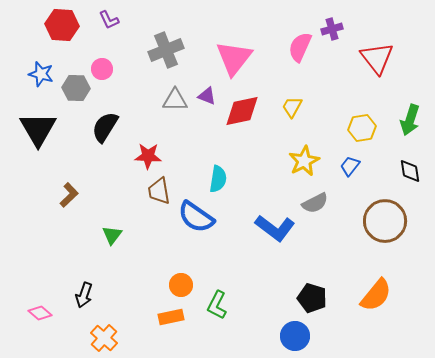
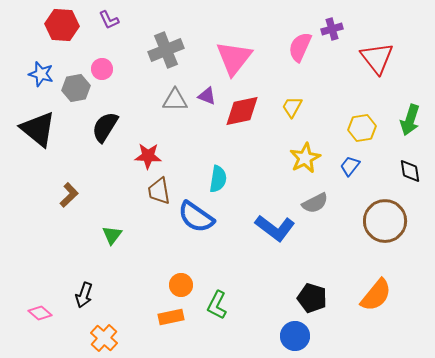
gray hexagon: rotated 12 degrees counterclockwise
black triangle: rotated 21 degrees counterclockwise
yellow star: moved 1 px right, 3 px up
